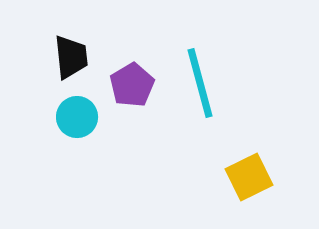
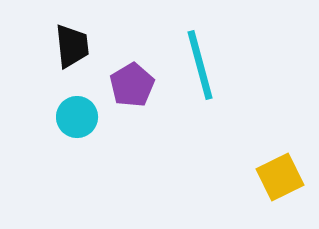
black trapezoid: moved 1 px right, 11 px up
cyan line: moved 18 px up
yellow square: moved 31 px right
